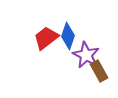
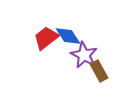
blue diamond: rotated 52 degrees counterclockwise
purple star: moved 2 px left
